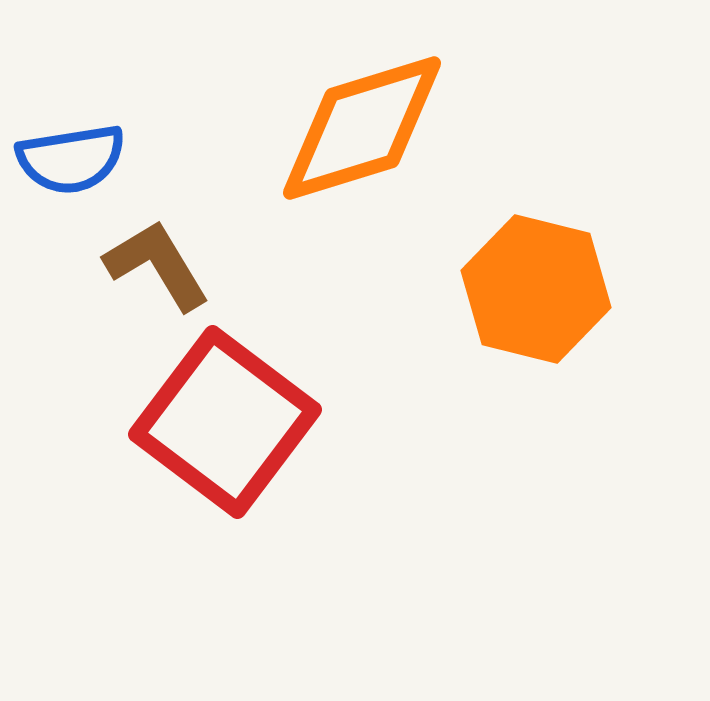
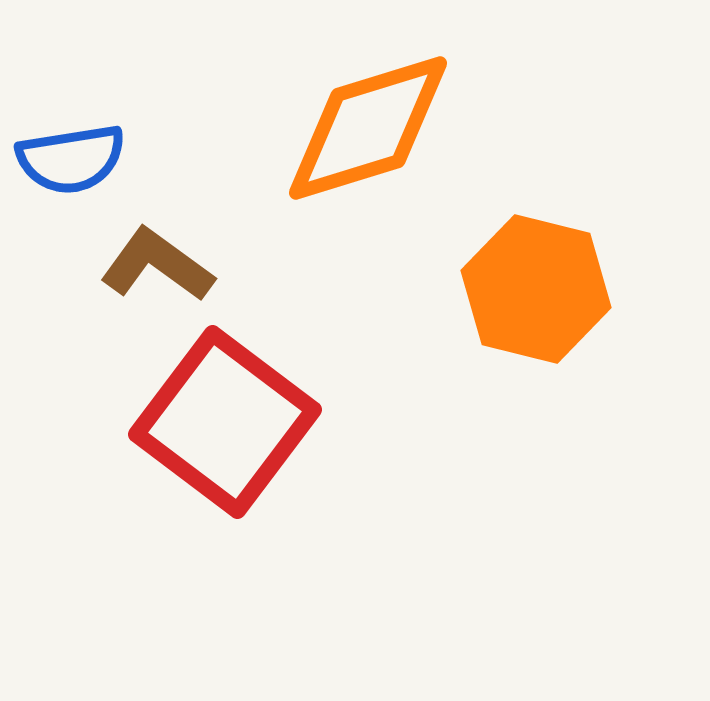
orange diamond: moved 6 px right
brown L-shape: rotated 23 degrees counterclockwise
